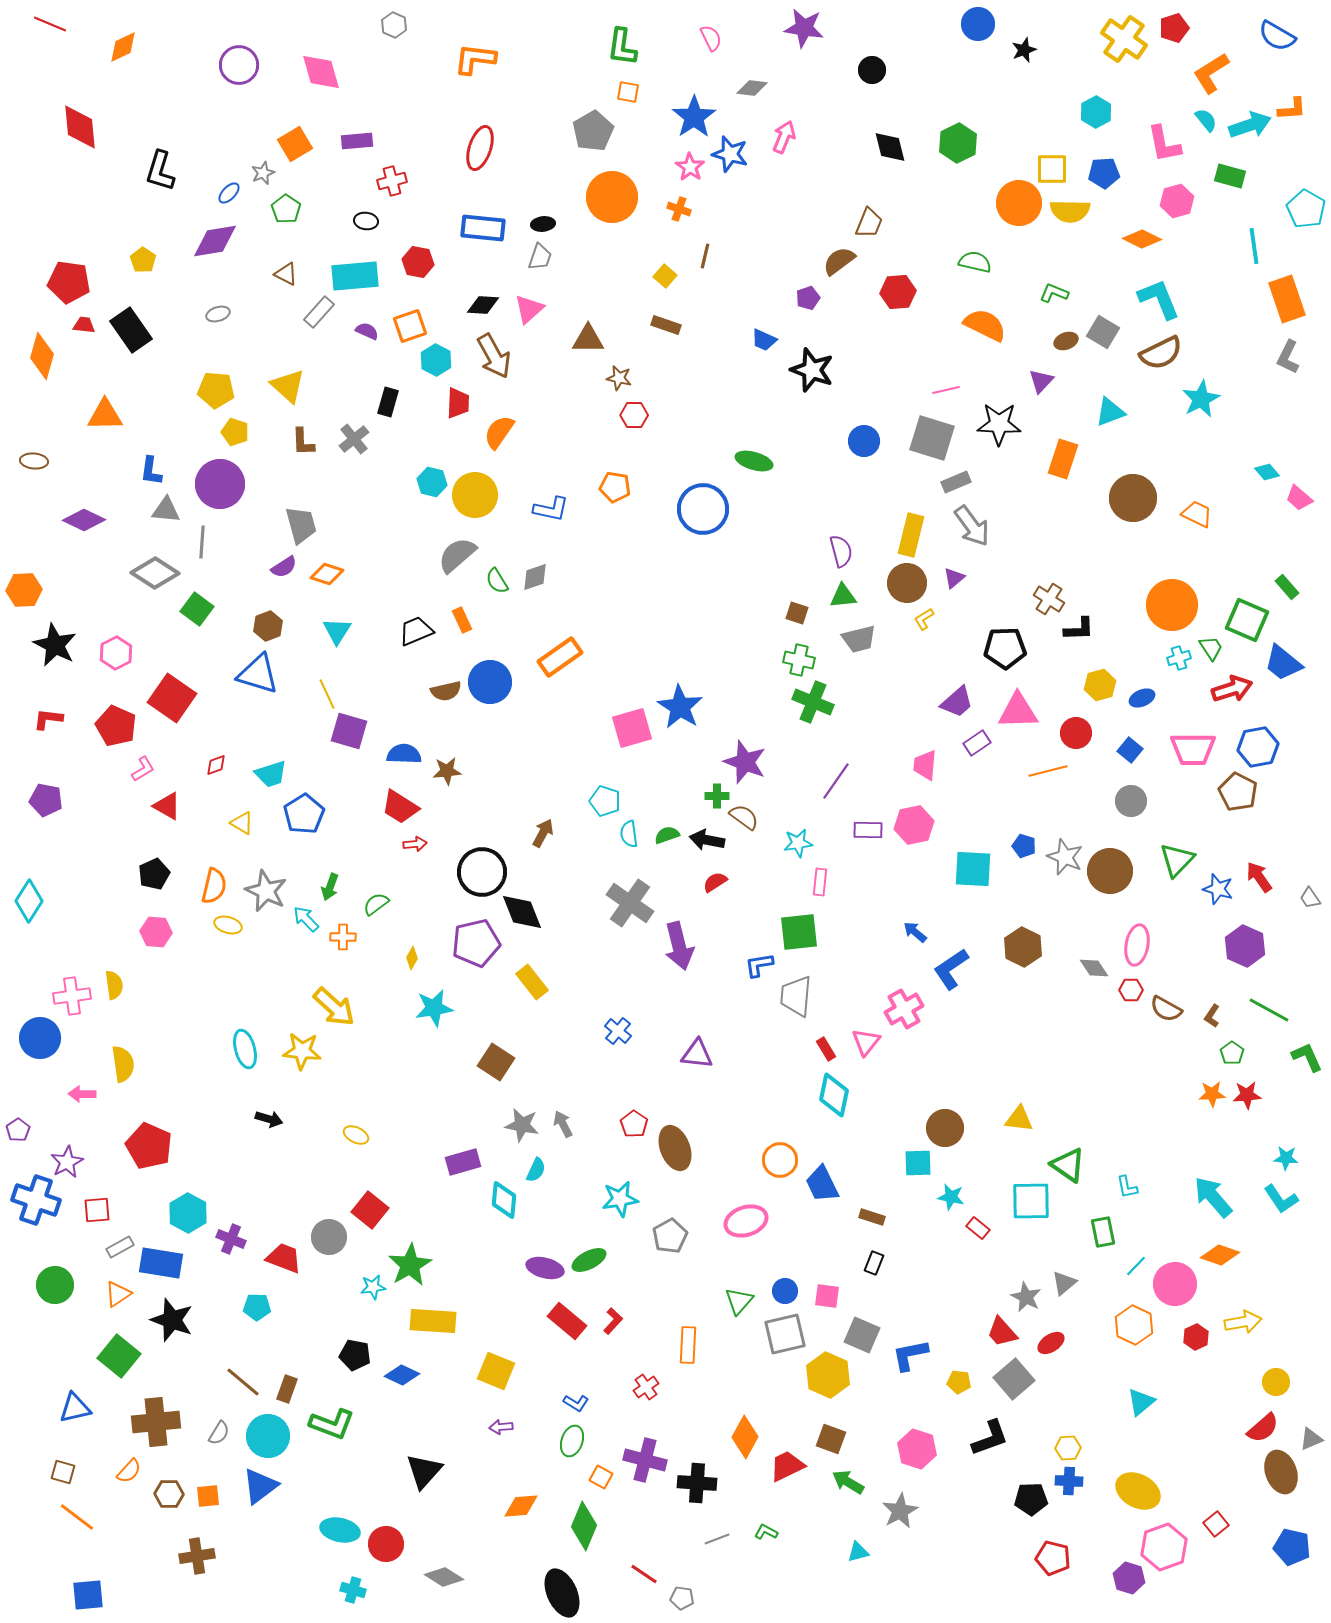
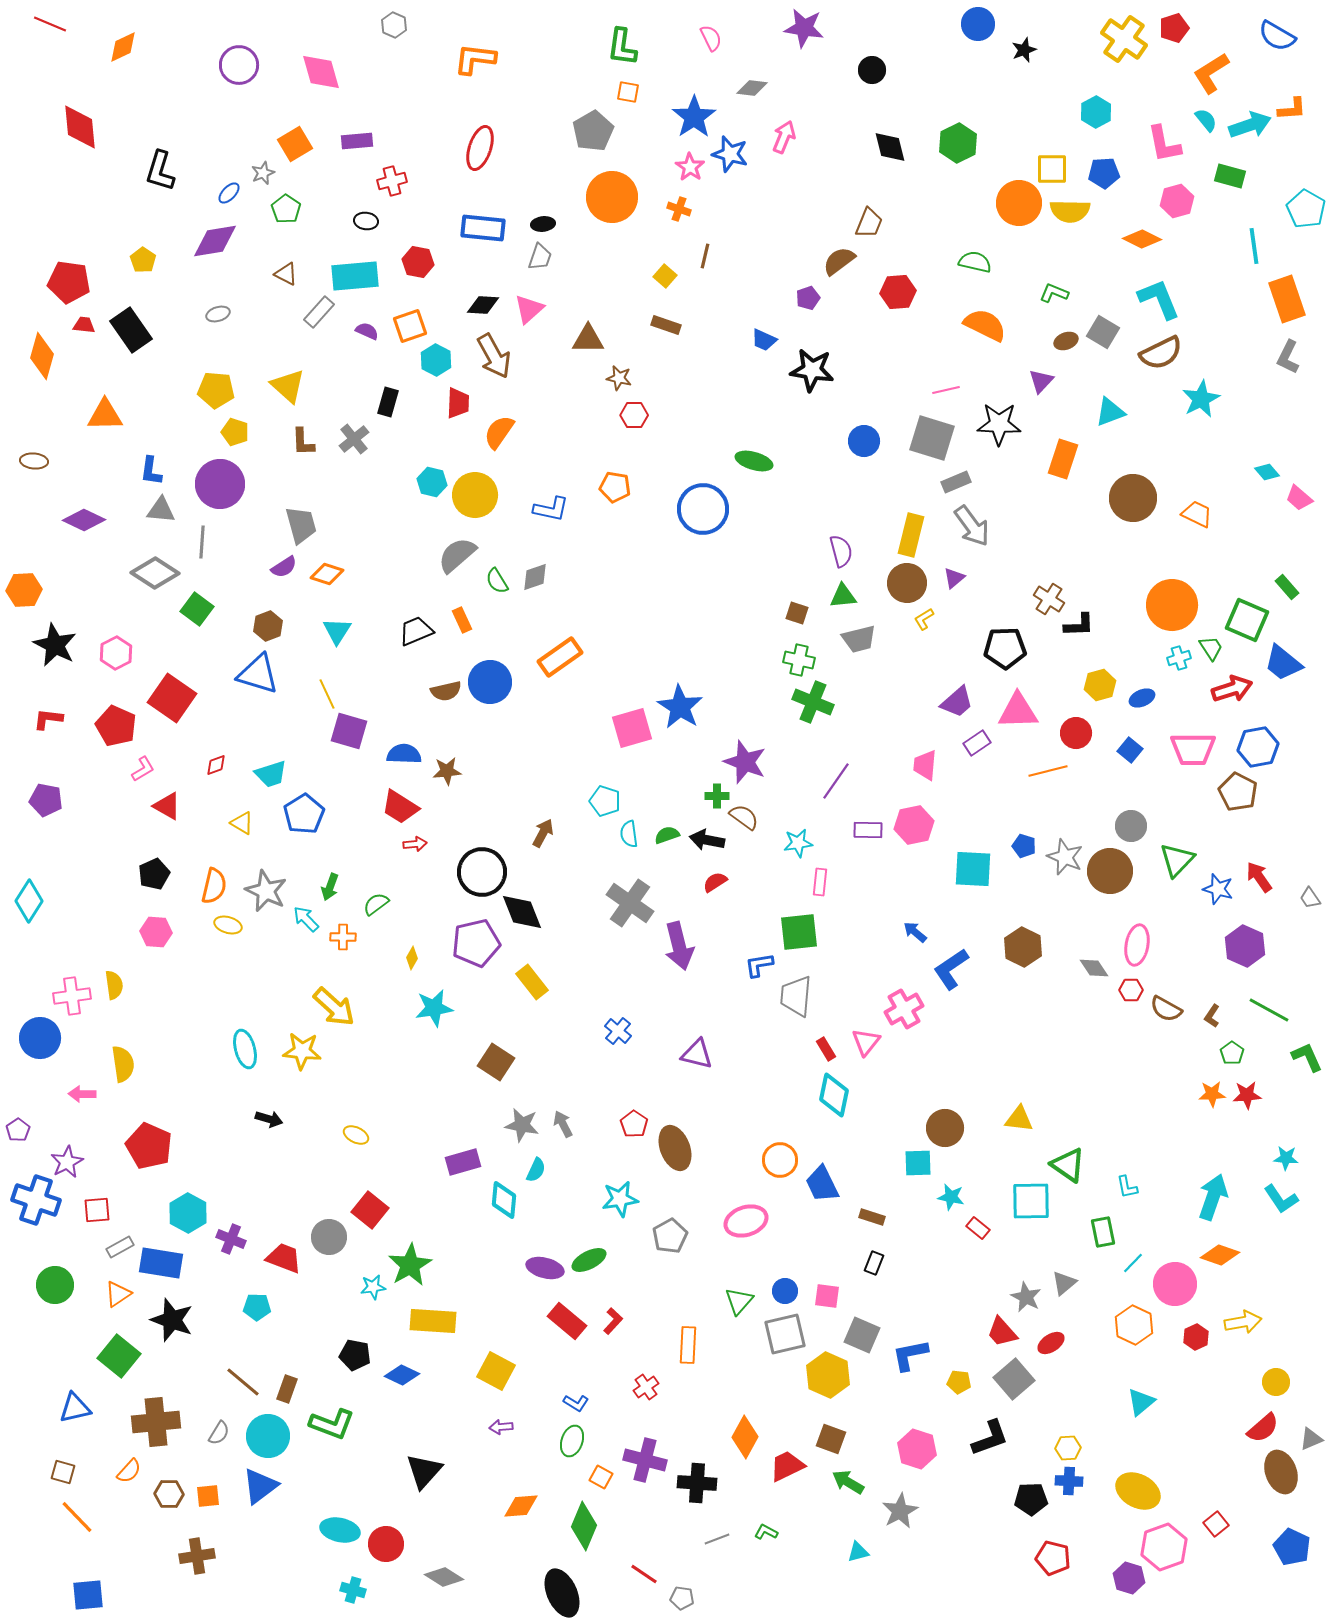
black star at (812, 370): rotated 12 degrees counterclockwise
gray triangle at (166, 510): moved 5 px left
black L-shape at (1079, 629): moved 4 px up
gray circle at (1131, 801): moved 25 px down
purple triangle at (697, 1054): rotated 8 degrees clockwise
cyan arrow at (1213, 1197): rotated 60 degrees clockwise
cyan line at (1136, 1266): moved 3 px left, 3 px up
yellow square at (496, 1371): rotated 6 degrees clockwise
orange line at (77, 1517): rotated 9 degrees clockwise
blue pentagon at (1292, 1547): rotated 12 degrees clockwise
